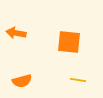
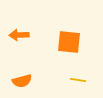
orange arrow: moved 3 px right, 2 px down; rotated 12 degrees counterclockwise
